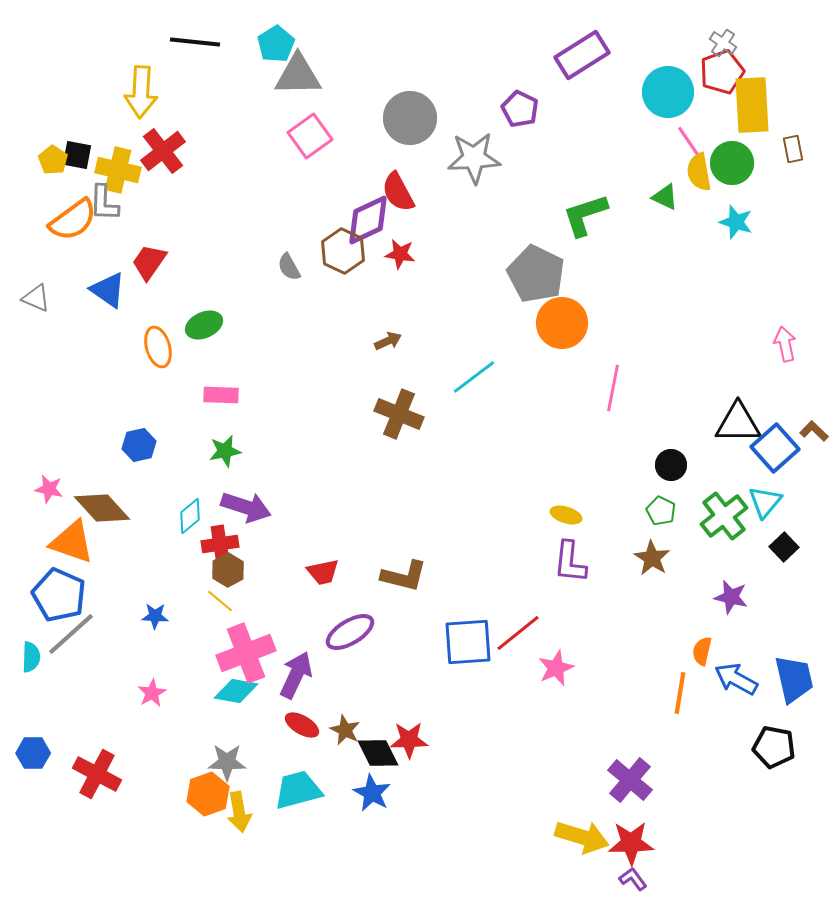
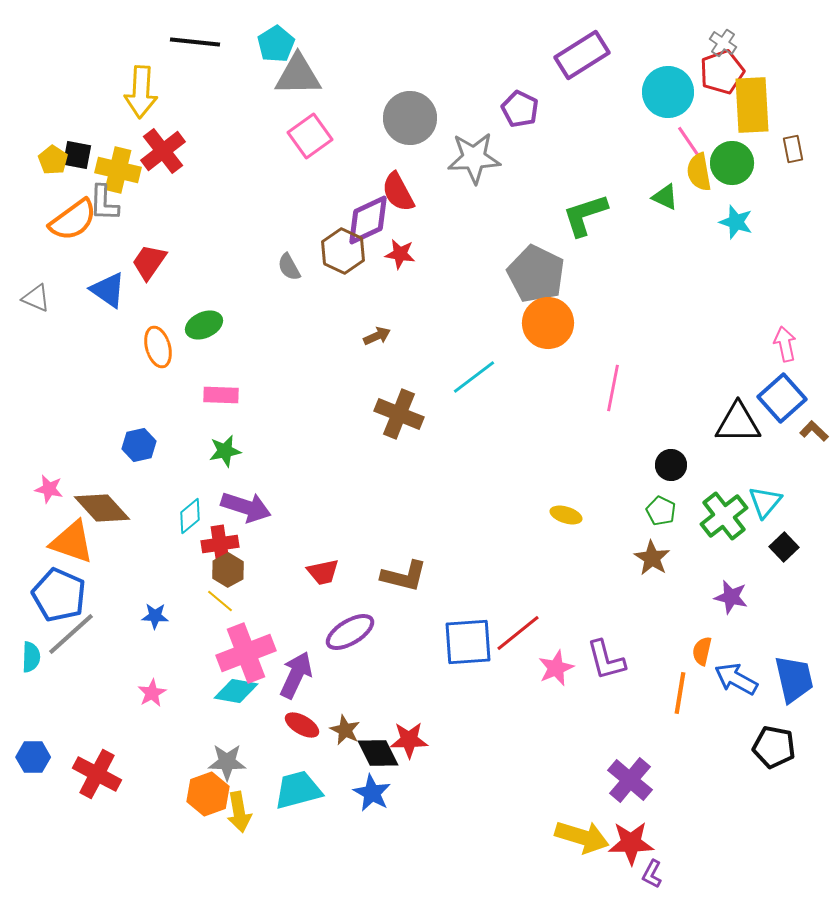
orange circle at (562, 323): moved 14 px left
brown arrow at (388, 341): moved 11 px left, 5 px up
blue square at (775, 448): moved 7 px right, 50 px up
purple L-shape at (570, 562): moved 36 px right, 98 px down; rotated 21 degrees counterclockwise
blue hexagon at (33, 753): moved 4 px down
purple L-shape at (633, 879): moved 19 px right, 5 px up; rotated 116 degrees counterclockwise
